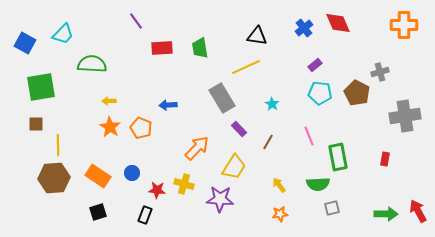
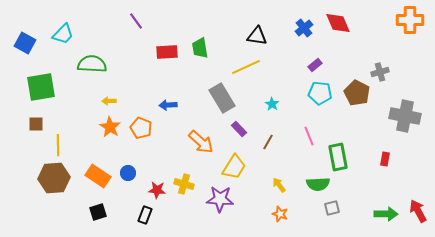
orange cross at (404, 25): moved 6 px right, 5 px up
red rectangle at (162, 48): moved 5 px right, 4 px down
gray cross at (405, 116): rotated 20 degrees clockwise
orange arrow at (197, 148): moved 4 px right, 6 px up; rotated 88 degrees clockwise
blue circle at (132, 173): moved 4 px left
orange star at (280, 214): rotated 28 degrees clockwise
